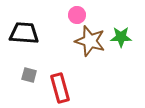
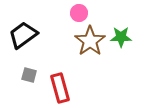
pink circle: moved 2 px right, 2 px up
black trapezoid: moved 1 px left, 2 px down; rotated 40 degrees counterclockwise
brown star: rotated 20 degrees clockwise
